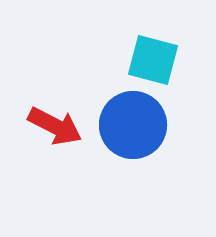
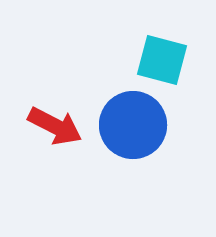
cyan square: moved 9 px right
